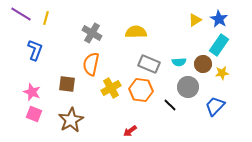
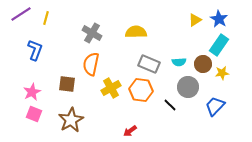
purple line: rotated 65 degrees counterclockwise
pink star: rotated 24 degrees clockwise
